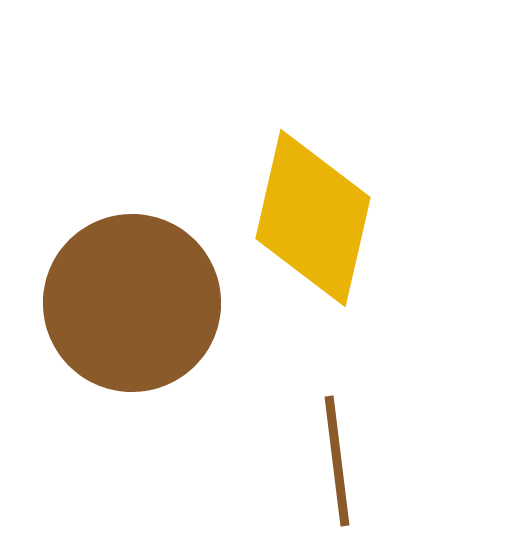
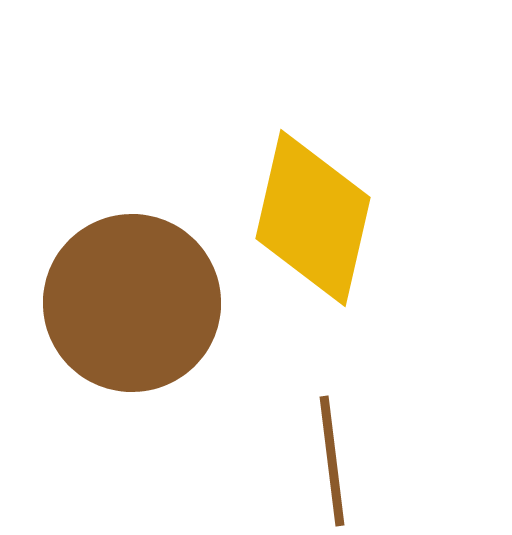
brown line: moved 5 px left
